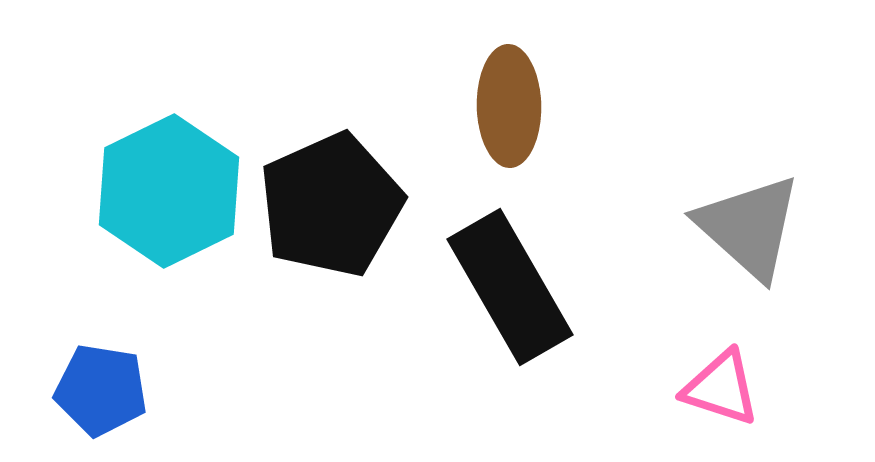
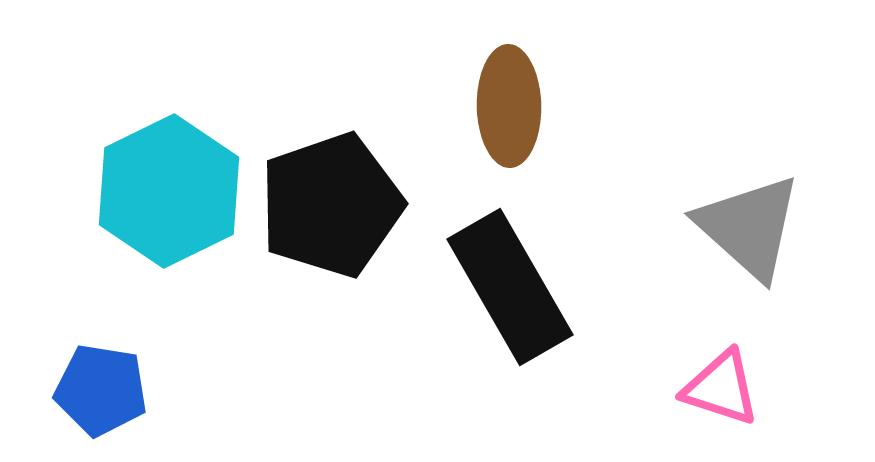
black pentagon: rotated 5 degrees clockwise
